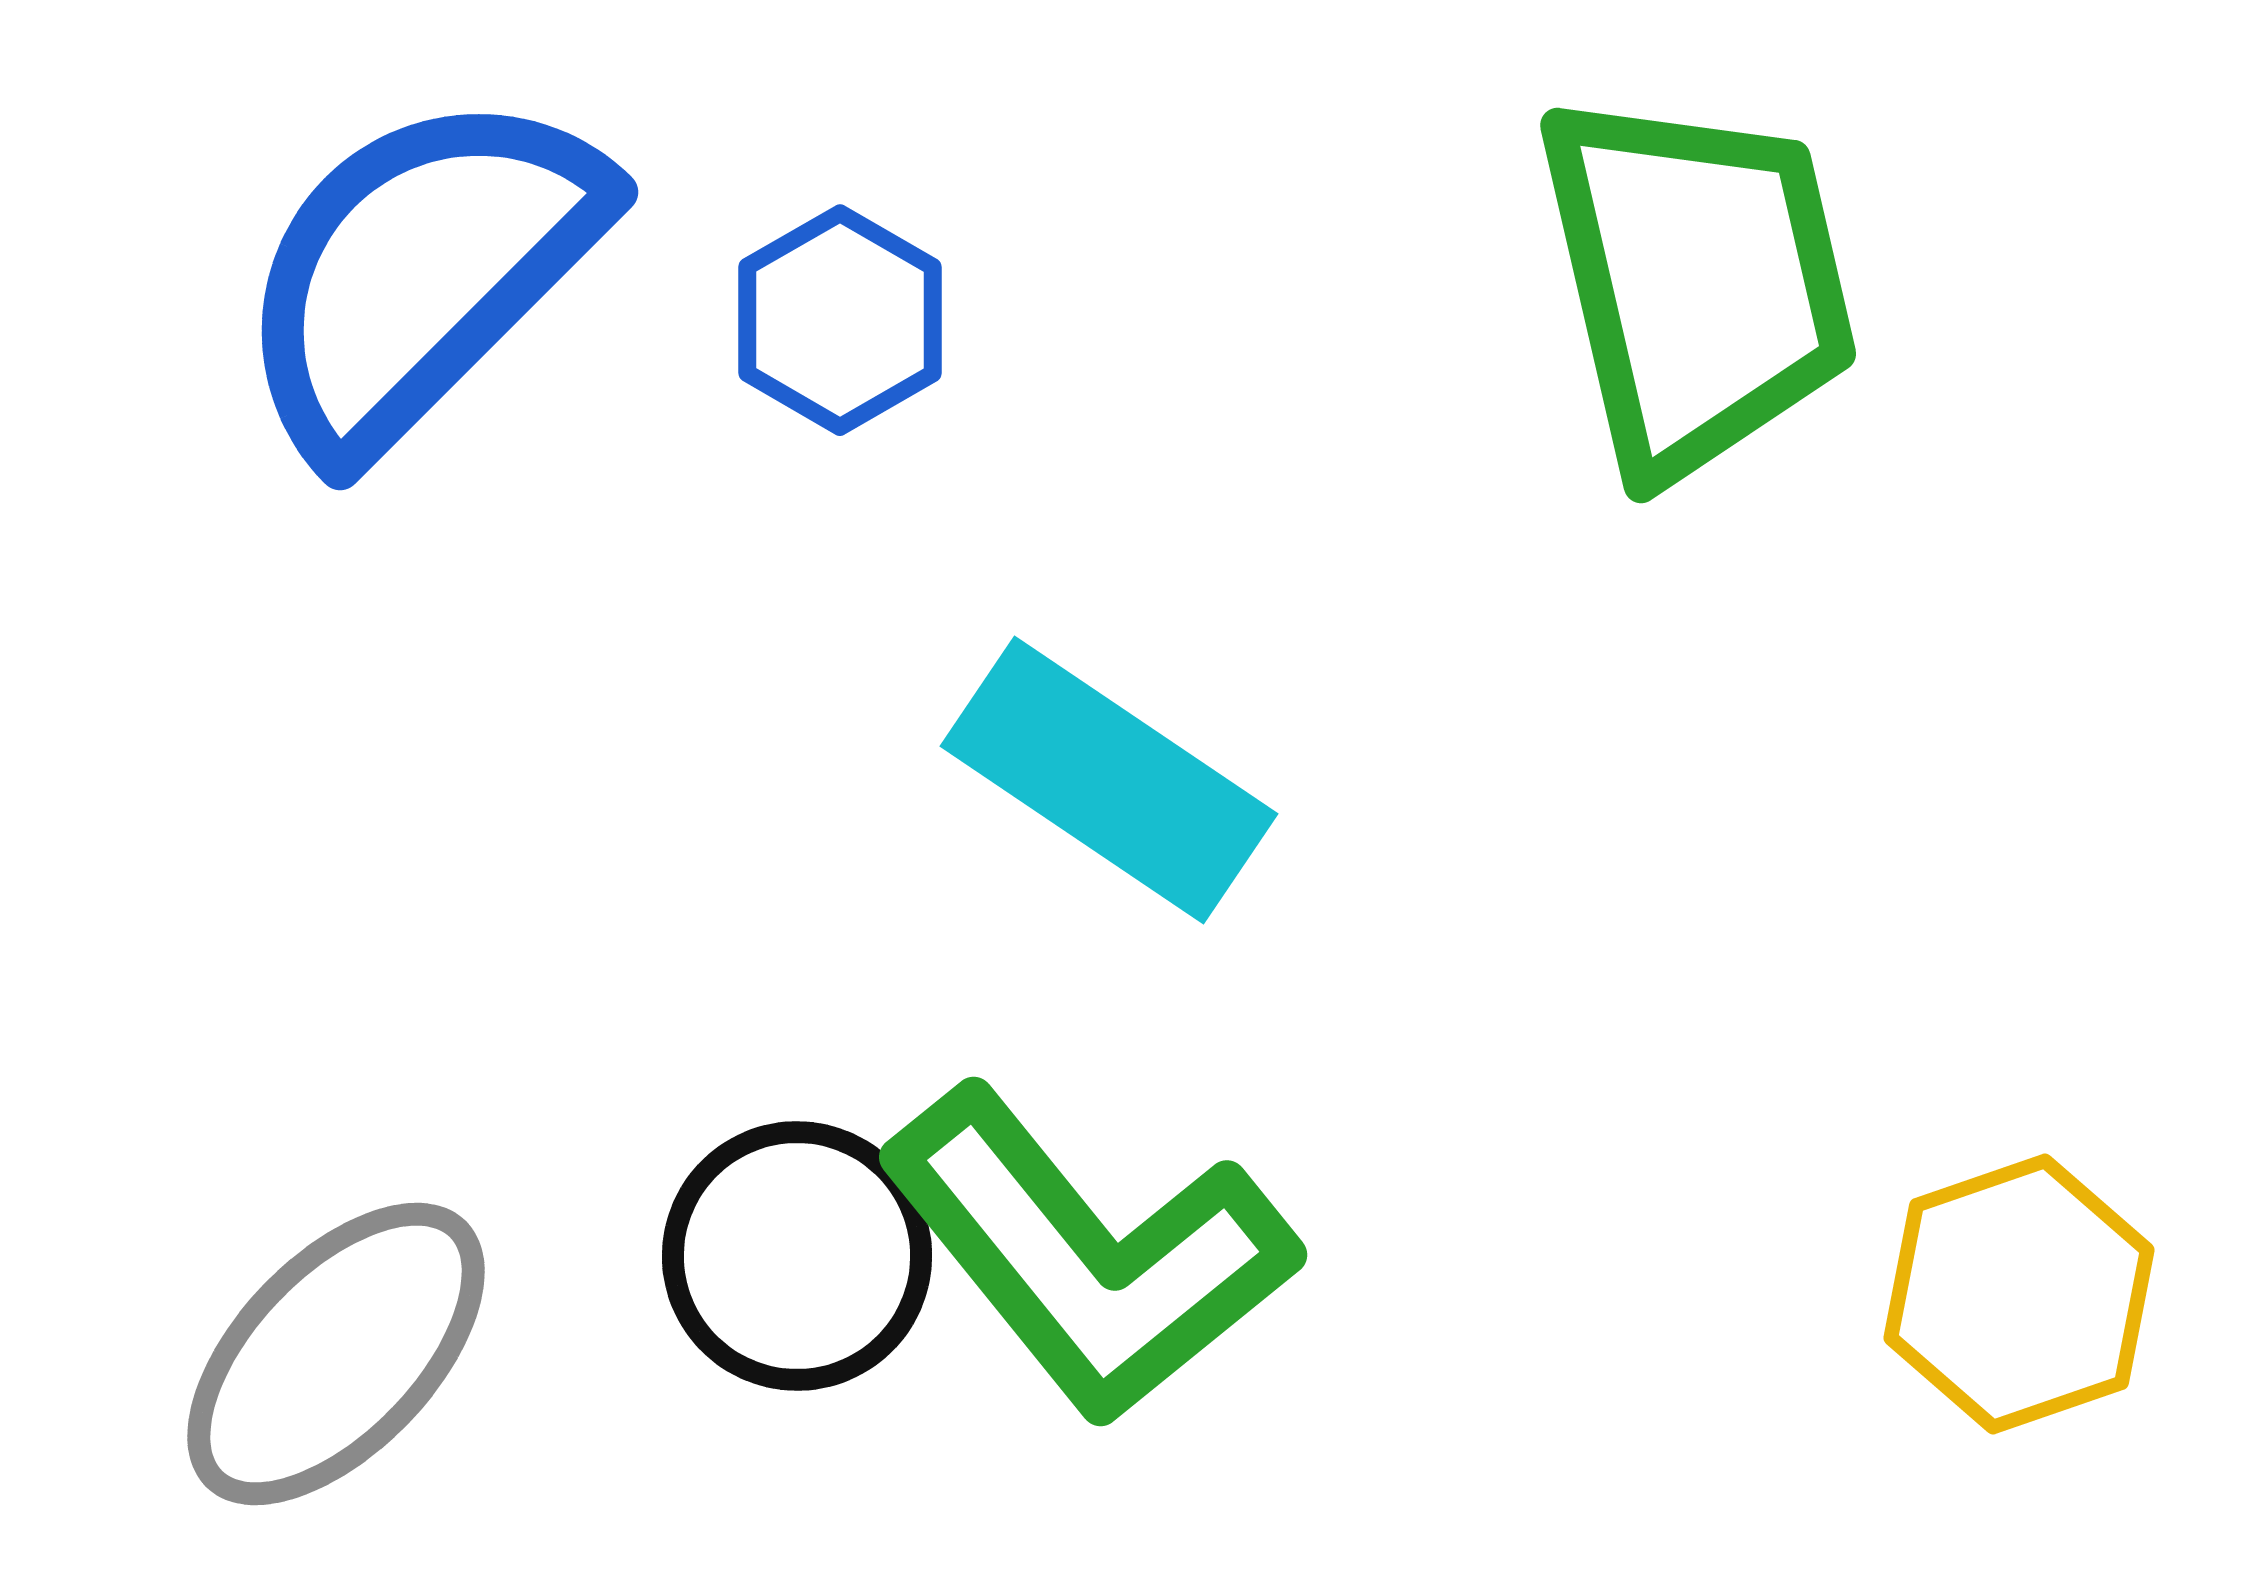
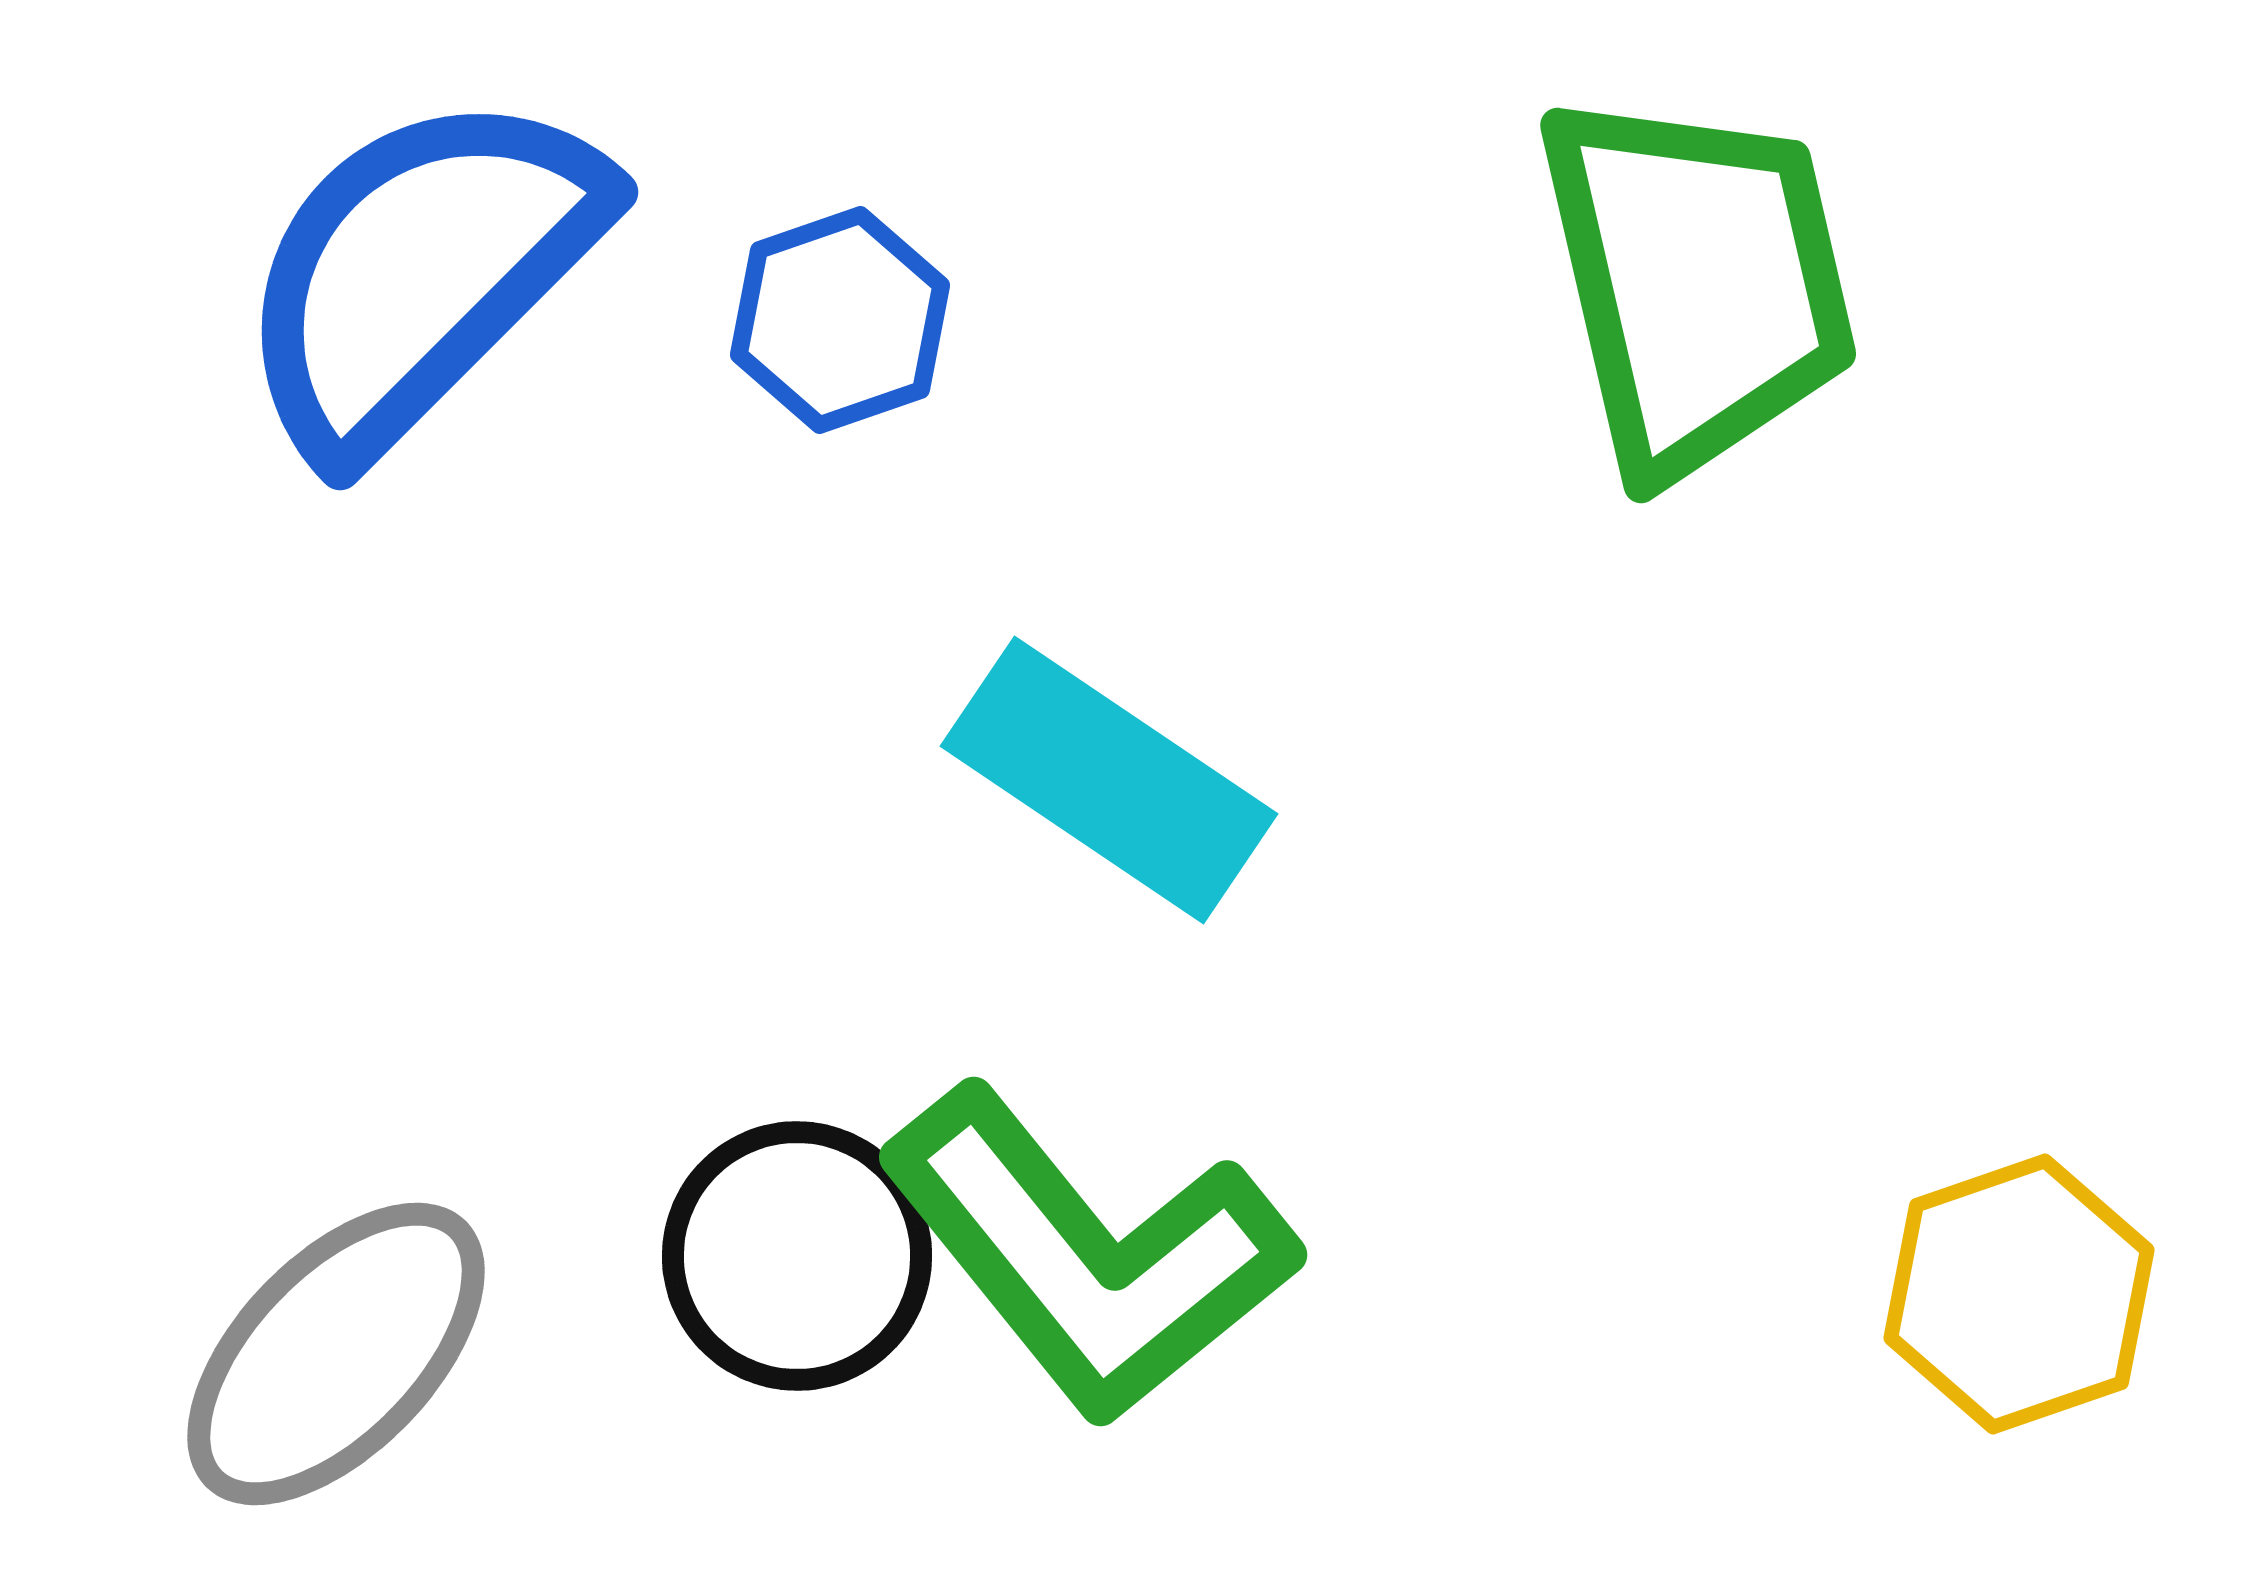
blue hexagon: rotated 11 degrees clockwise
